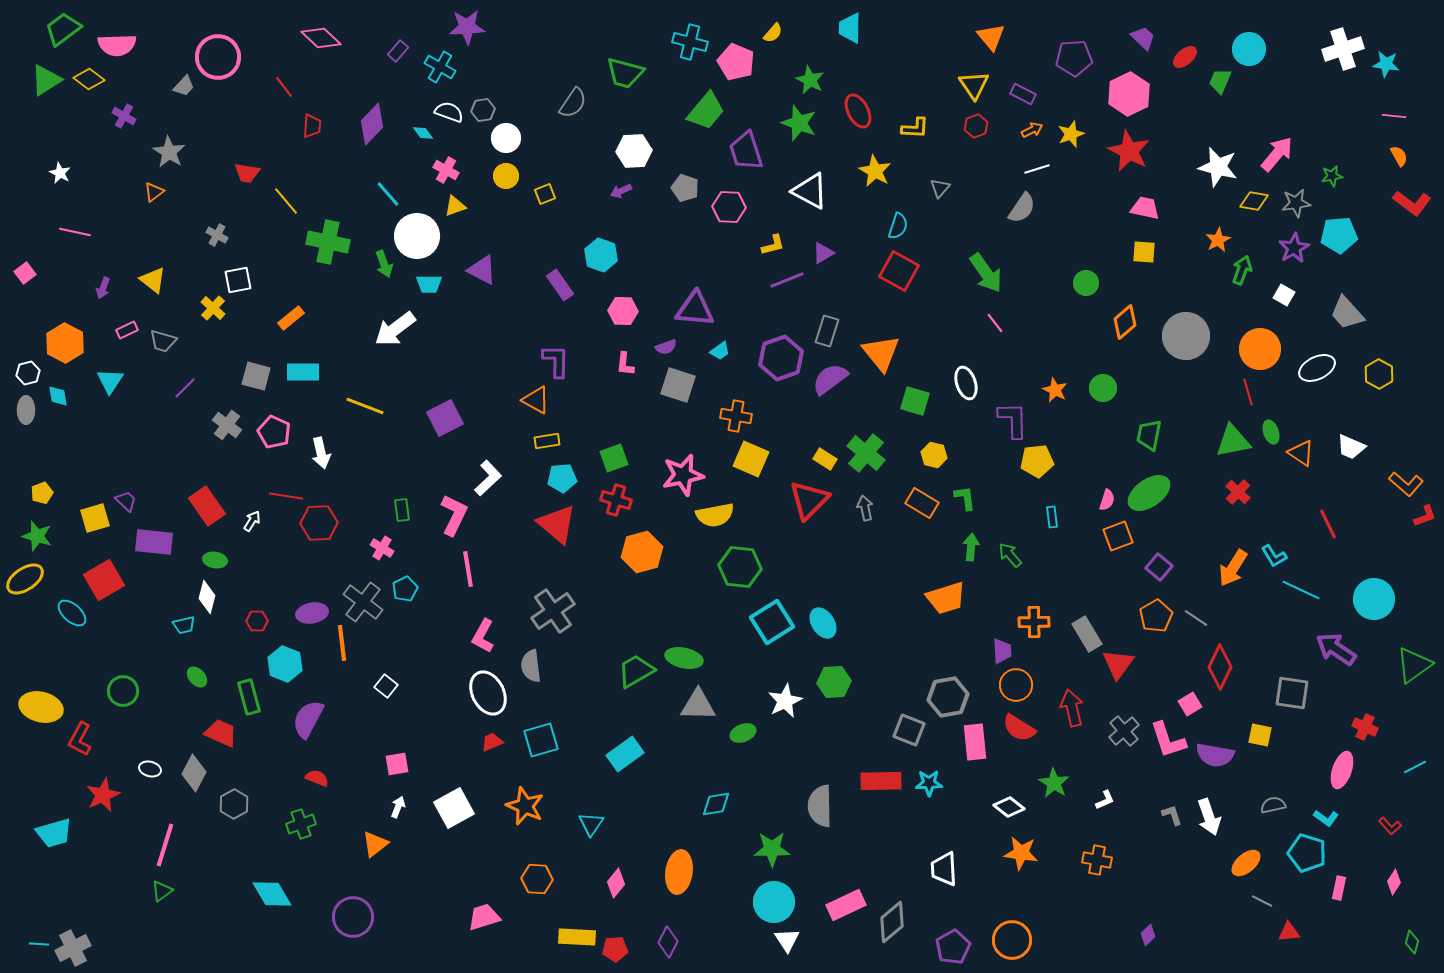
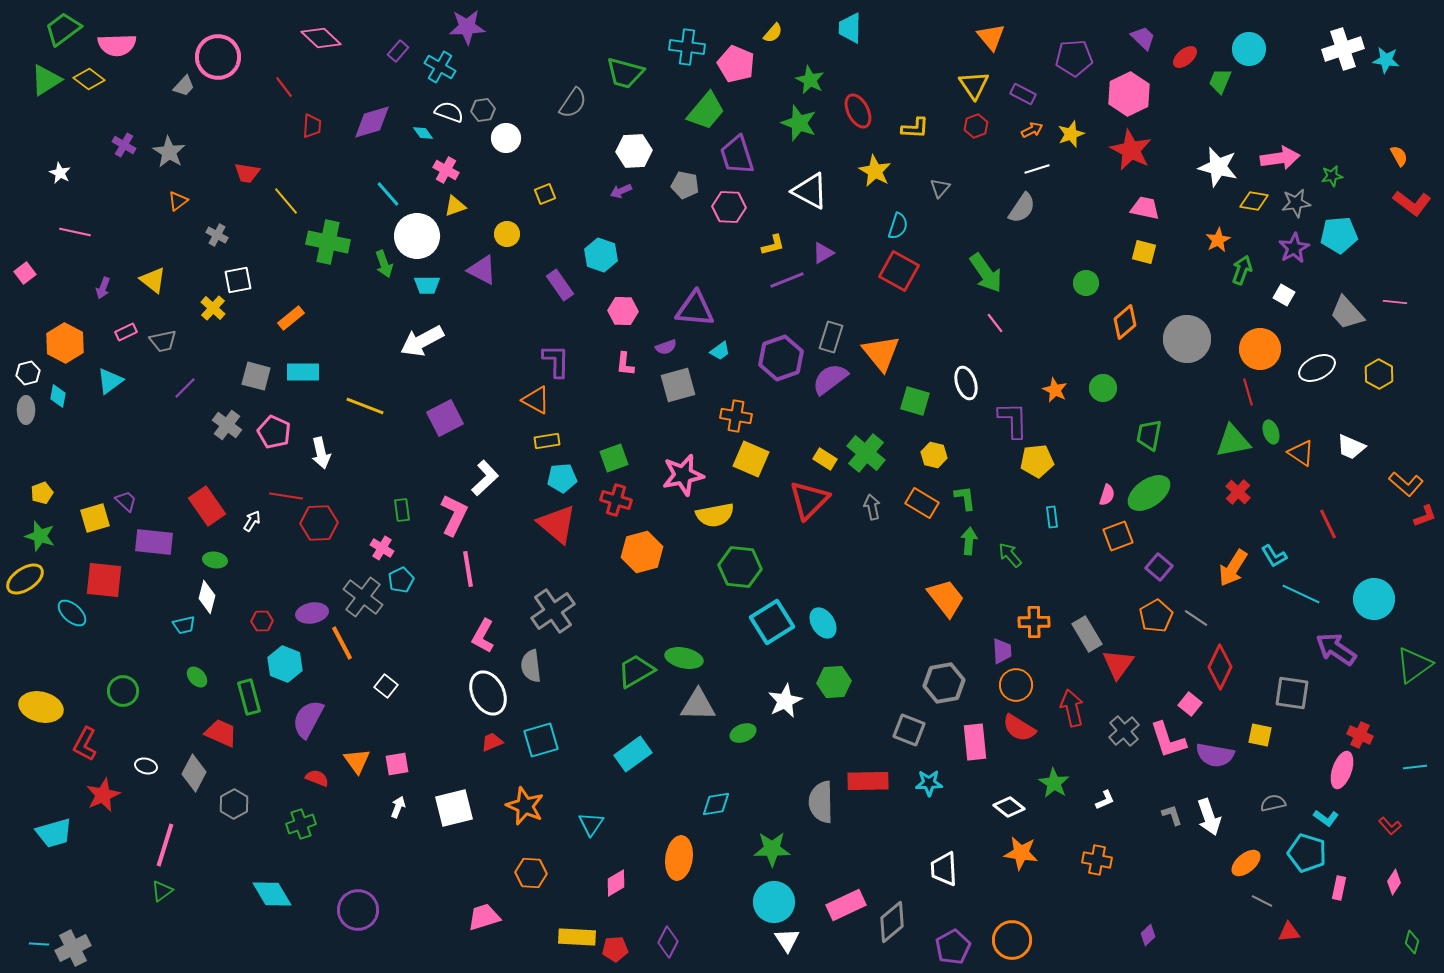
cyan cross at (690, 42): moved 3 px left, 5 px down; rotated 8 degrees counterclockwise
pink pentagon at (736, 62): moved 2 px down
cyan star at (1386, 64): moved 4 px up
purple cross at (124, 116): moved 29 px down
pink line at (1394, 116): moved 1 px right, 186 px down
purple diamond at (372, 124): moved 2 px up; rotated 30 degrees clockwise
purple trapezoid at (746, 151): moved 9 px left, 4 px down
red star at (1129, 151): moved 2 px right, 1 px up
pink arrow at (1277, 154): moved 3 px right, 4 px down; rotated 42 degrees clockwise
yellow circle at (506, 176): moved 1 px right, 58 px down
gray pentagon at (685, 188): moved 3 px up; rotated 8 degrees counterclockwise
orange triangle at (154, 192): moved 24 px right, 9 px down
yellow square at (1144, 252): rotated 10 degrees clockwise
cyan trapezoid at (429, 284): moved 2 px left, 1 px down
white arrow at (395, 329): moved 27 px right, 12 px down; rotated 9 degrees clockwise
pink rectangle at (127, 330): moved 1 px left, 2 px down
gray rectangle at (827, 331): moved 4 px right, 6 px down
gray circle at (1186, 336): moved 1 px right, 3 px down
gray trapezoid at (163, 341): rotated 28 degrees counterclockwise
cyan triangle at (110, 381): rotated 20 degrees clockwise
gray square at (678, 385): rotated 33 degrees counterclockwise
cyan diamond at (58, 396): rotated 20 degrees clockwise
white L-shape at (488, 478): moved 3 px left
pink semicircle at (1107, 500): moved 5 px up
gray arrow at (865, 508): moved 7 px right, 1 px up
green star at (37, 536): moved 3 px right
green arrow at (971, 547): moved 2 px left, 6 px up
red square at (104, 580): rotated 36 degrees clockwise
cyan pentagon at (405, 589): moved 4 px left, 9 px up
cyan line at (1301, 590): moved 4 px down
orange trapezoid at (946, 598): rotated 111 degrees counterclockwise
gray cross at (363, 602): moved 5 px up
red hexagon at (257, 621): moved 5 px right
orange line at (342, 643): rotated 21 degrees counterclockwise
gray hexagon at (948, 697): moved 4 px left, 14 px up
pink square at (1190, 704): rotated 20 degrees counterclockwise
red cross at (1365, 727): moved 5 px left, 8 px down
red L-shape at (80, 739): moved 5 px right, 5 px down
cyan rectangle at (625, 754): moved 8 px right
cyan line at (1415, 767): rotated 20 degrees clockwise
white ellipse at (150, 769): moved 4 px left, 3 px up
red rectangle at (881, 781): moved 13 px left
gray semicircle at (1273, 805): moved 2 px up
gray semicircle at (820, 806): moved 1 px right, 4 px up
white square at (454, 808): rotated 15 degrees clockwise
orange triangle at (375, 844): moved 18 px left, 83 px up; rotated 28 degrees counterclockwise
orange ellipse at (679, 872): moved 14 px up
orange hexagon at (537, 879): moved 6 px left, 6 px up
pink diamond at (616, 883): rotated 20 degrees clockwise
purple circle at (353, 917): moved 5 px right, 7 px up
